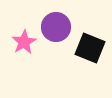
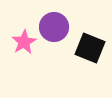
purple circle: moved 2 px left
